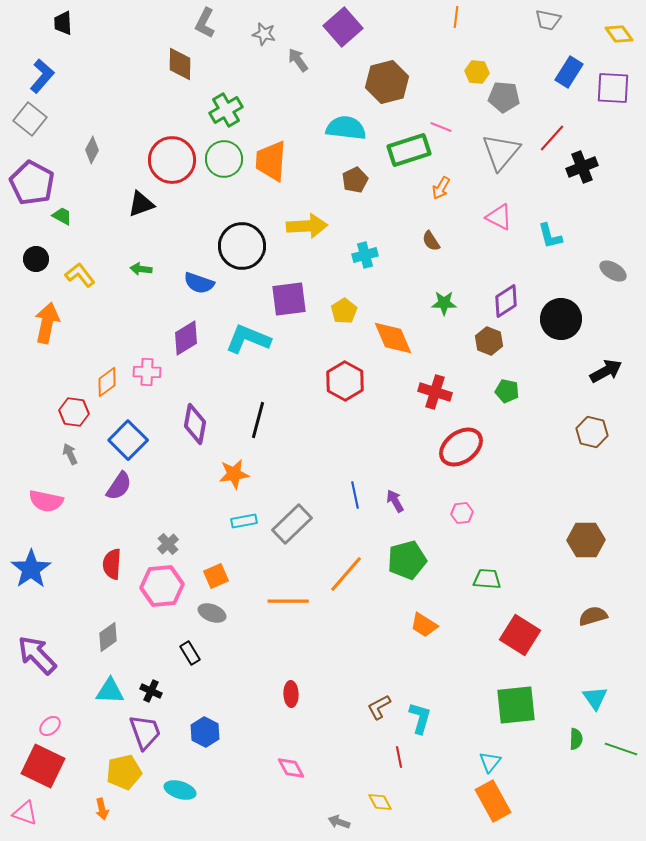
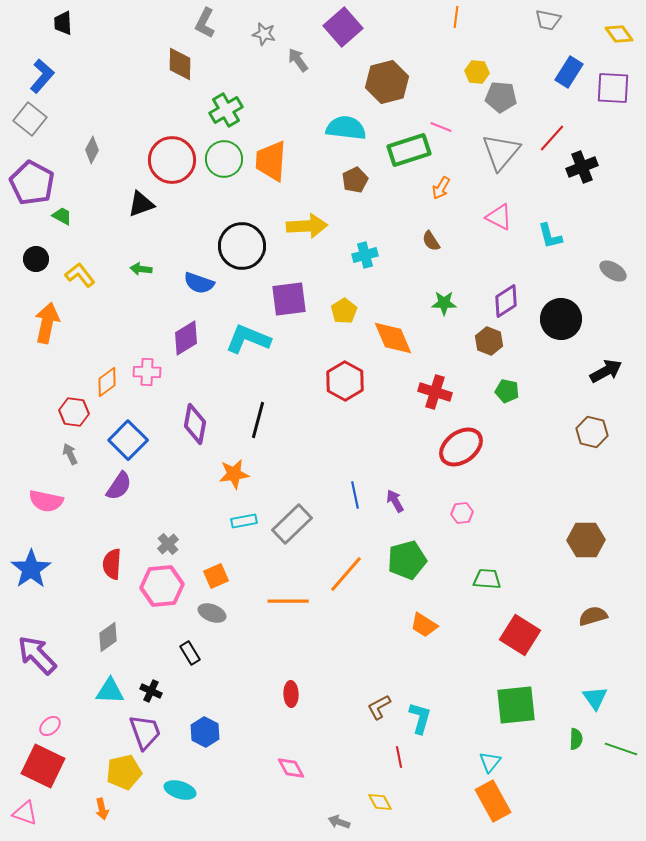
gray pentagon at (504, 97): moved 3 px left
